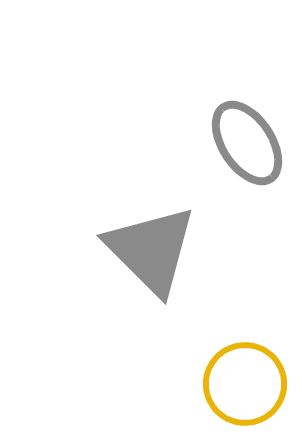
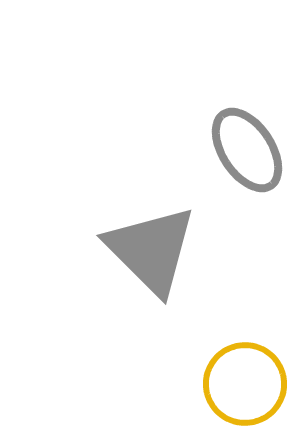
gray ellipse: moved 7 px down
